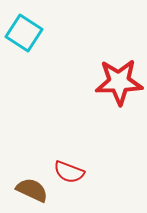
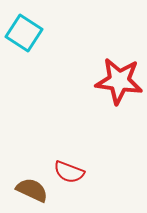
red star: moved 1 px up; rotated 9 degrees clockwise
